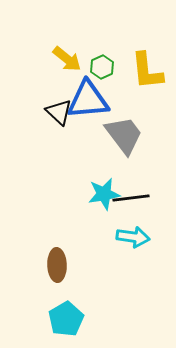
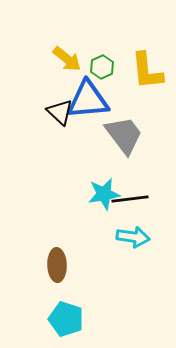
black triangle: moved 1 px right
black line: moved 1 px left, 1 px down
cyan pentagon: rotated 24 degrees counterclockwise
